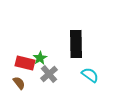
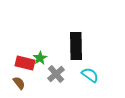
black rectangle: moved 2 px down
gray cross: moved 7 px right
